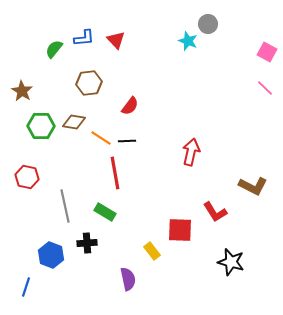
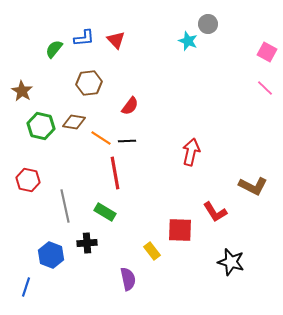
green hexagon: rotated 12 degrees clockwise
red hexagon: moved 1 px right, 3 px down
